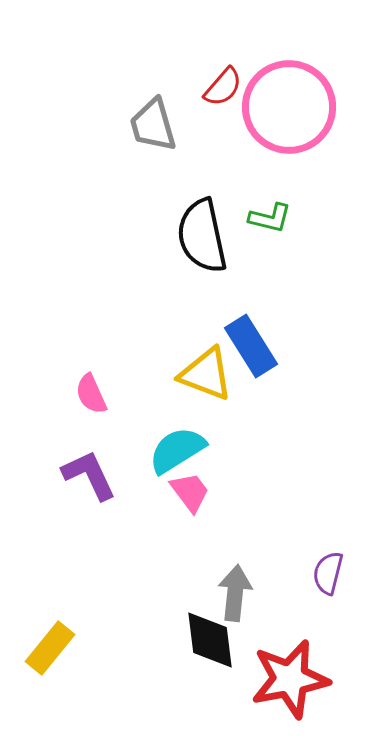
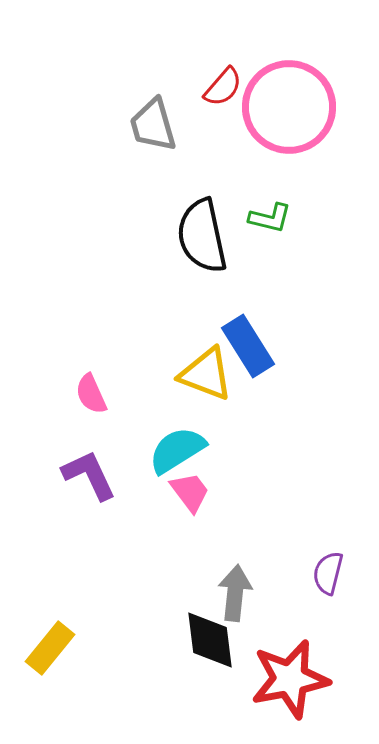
blue rectangle: moved 3 px left
